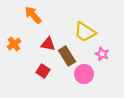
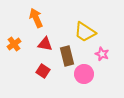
orange arrow: moved 3 px right, 3 px down; rotated 18 degrees clockwise
red triangle: moved 3 px left
brown rectangle: rotated 18 degrees clockwise
